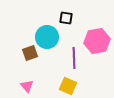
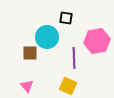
brown square: rotated 21 degrees clockwise
